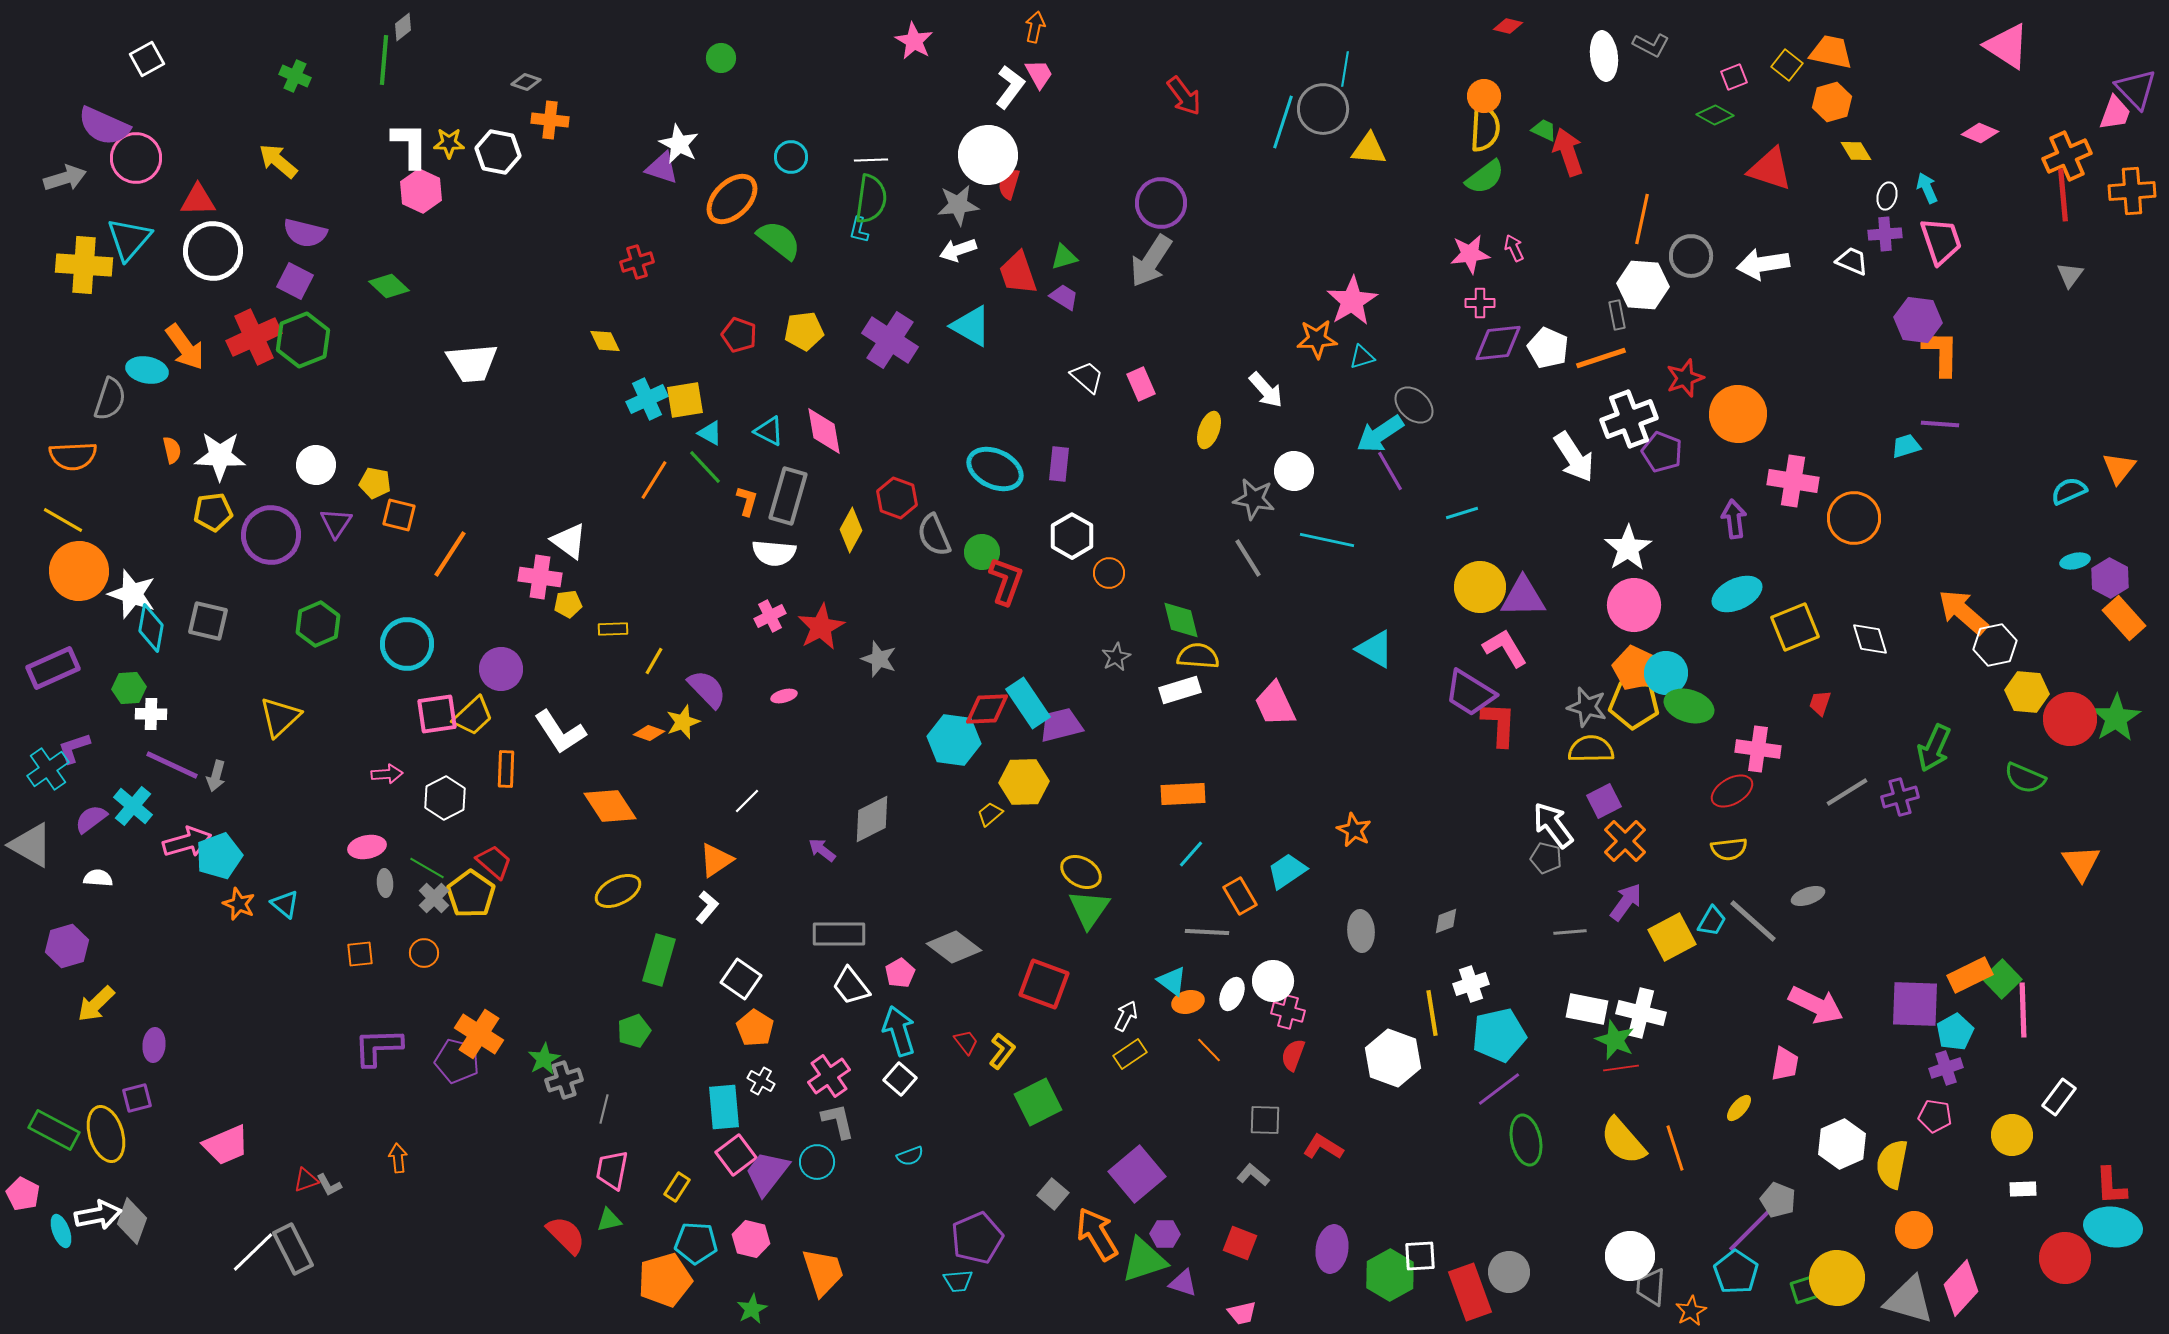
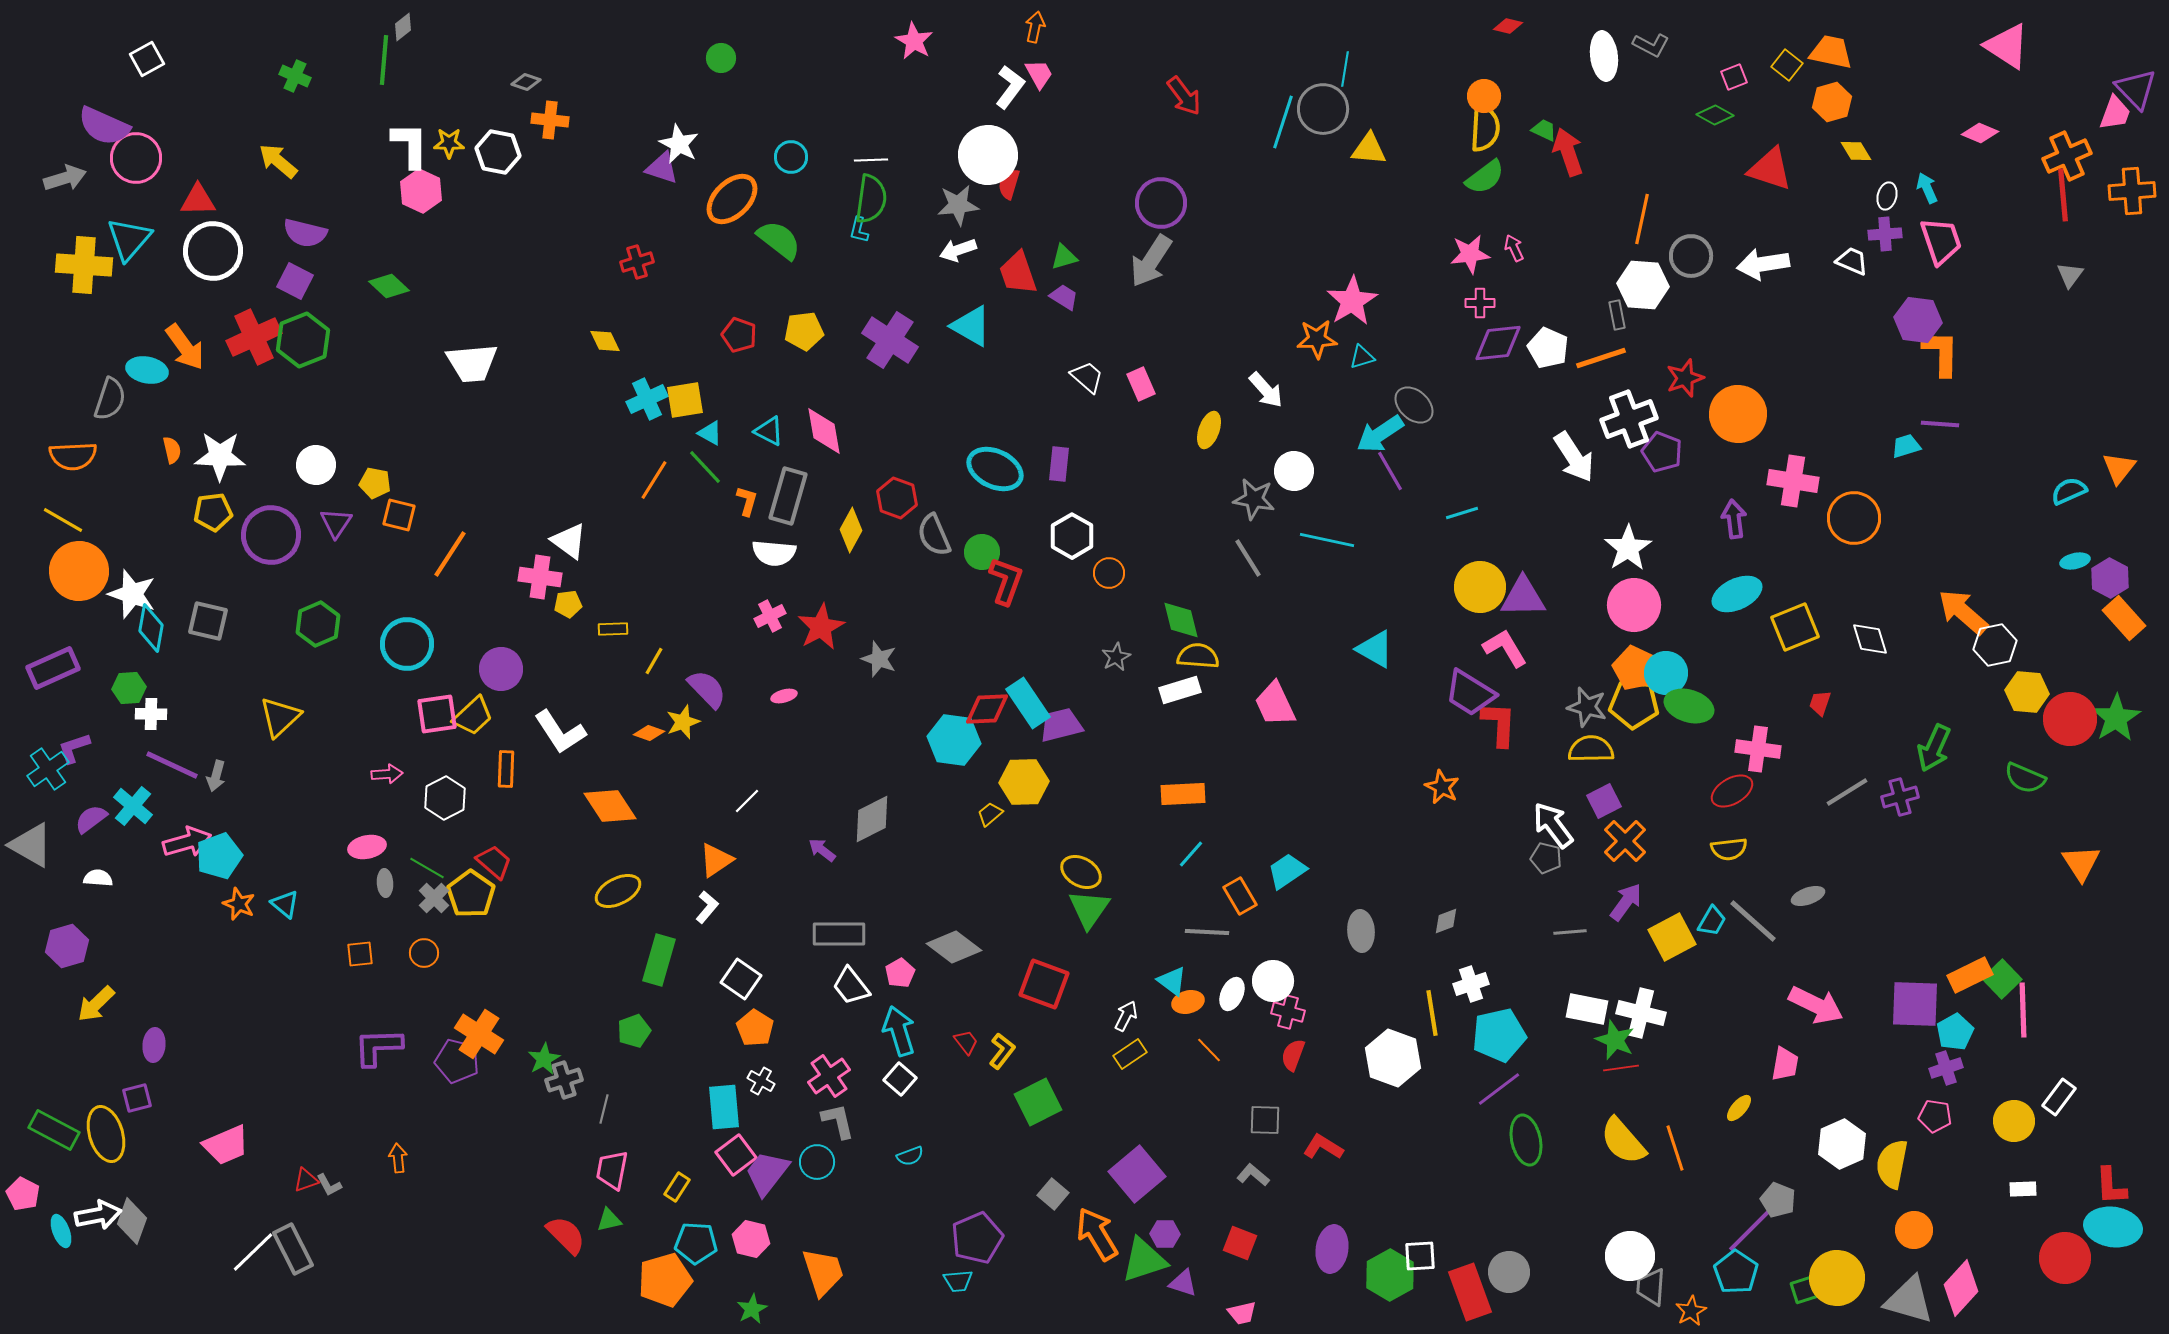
orange star at (1354, 830): moved 88 px right, 43 px up
yellow circle at (2012, 1135): moved 2 px right, 14 px up
